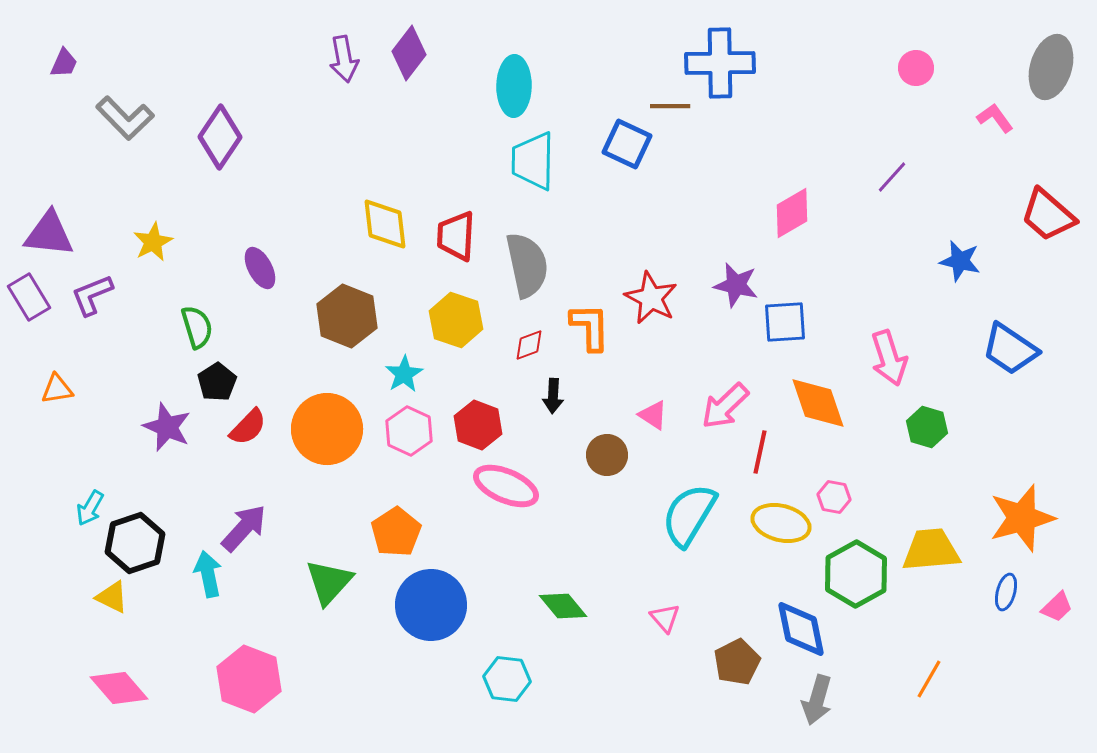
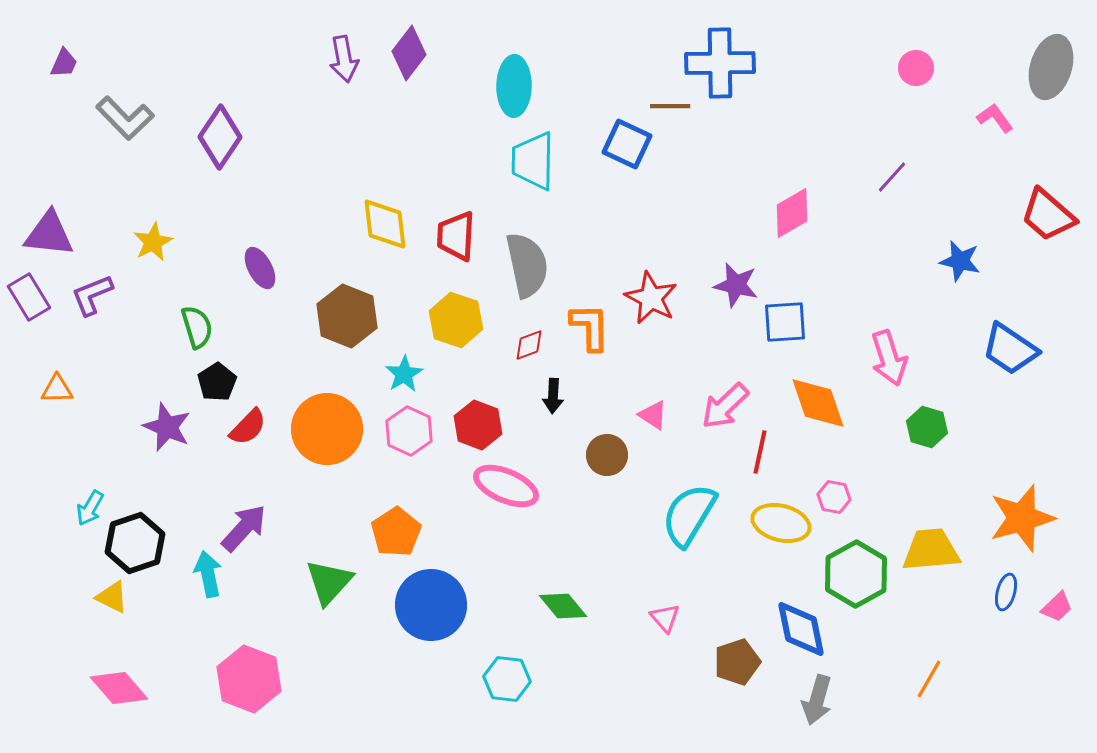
orange triangle at (57, 389): rotated 8 degrees clockwise
brown pentagon at (737, 662): rotated 9 degrees clockwise
